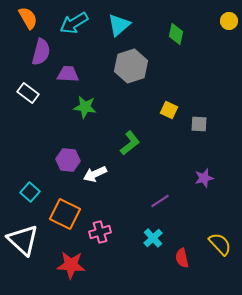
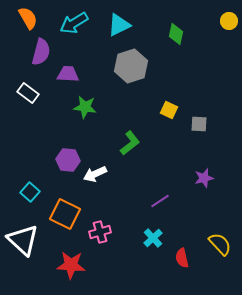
cyan triangle: rotated 15 degrees clockwise
